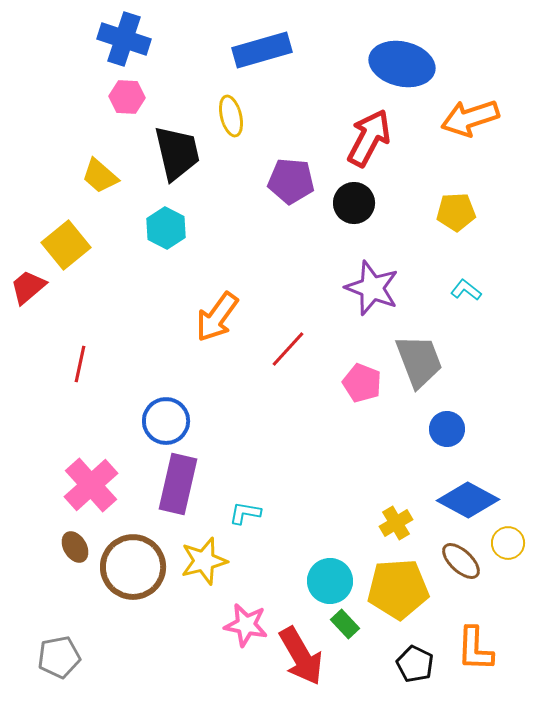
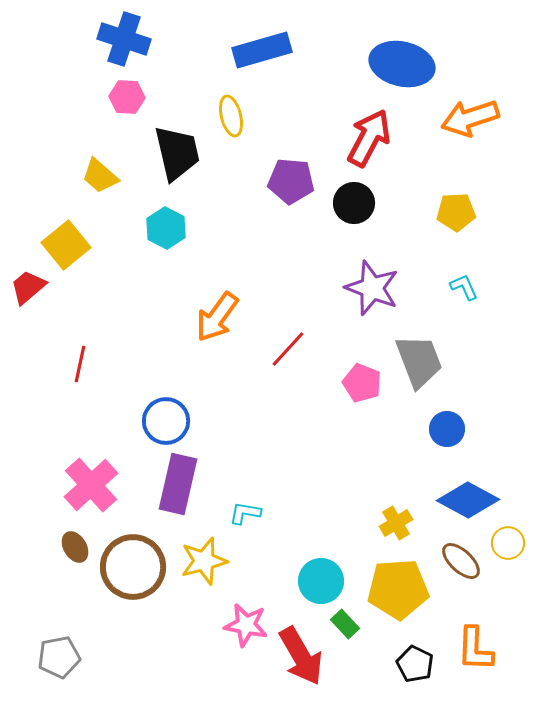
cyan L-shape at (466, 290): moved 2 px left, 3 px up; rotated 28 degrees clockwise
cyan circle at (330, 581): moved 9 px left
